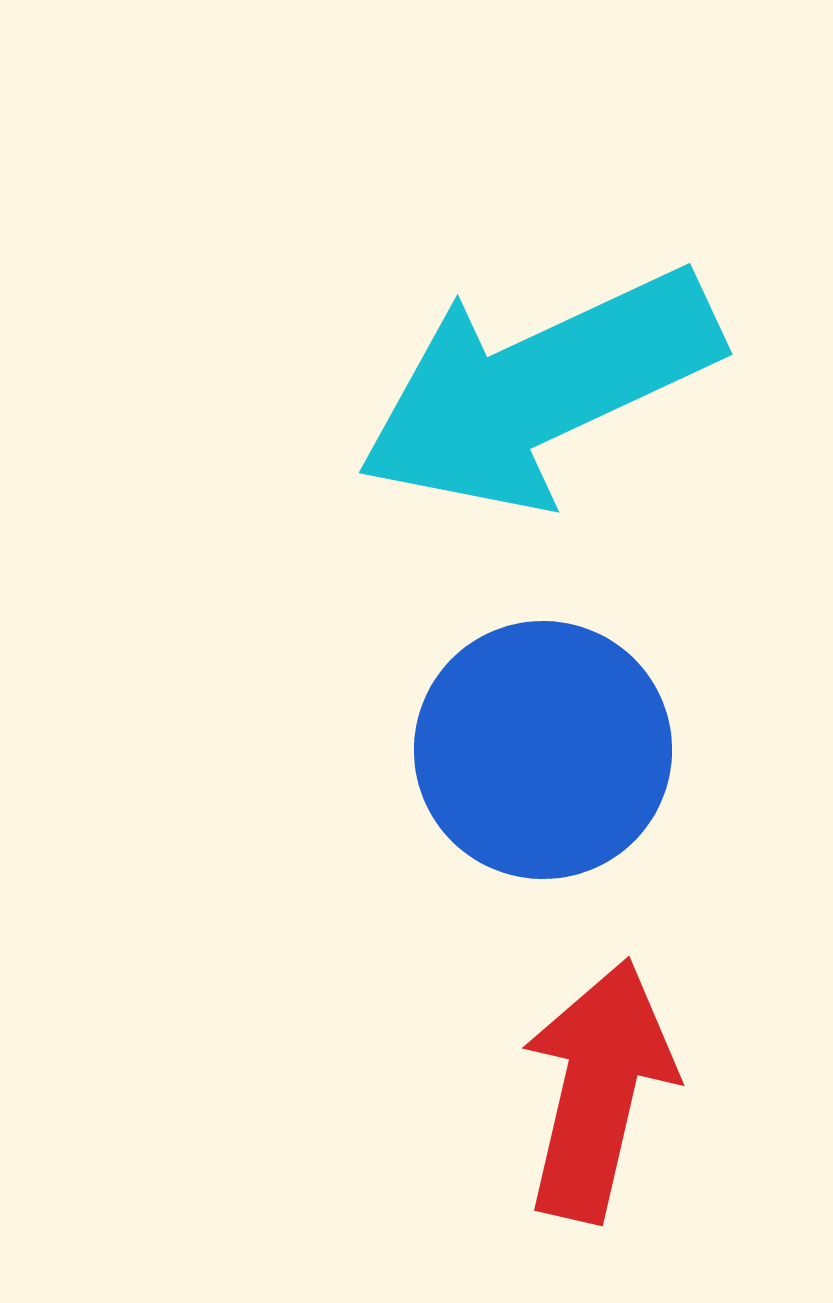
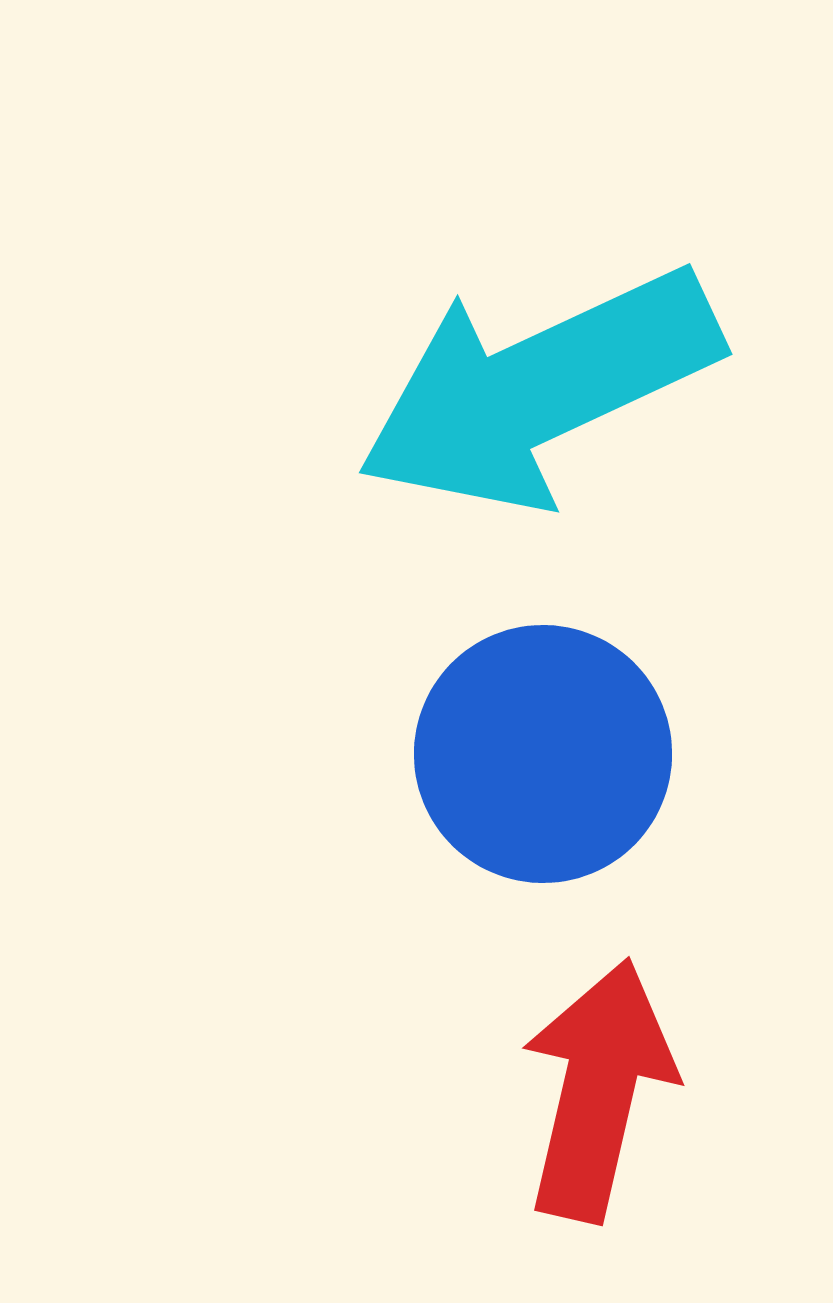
blue circle: moved 4 px down
